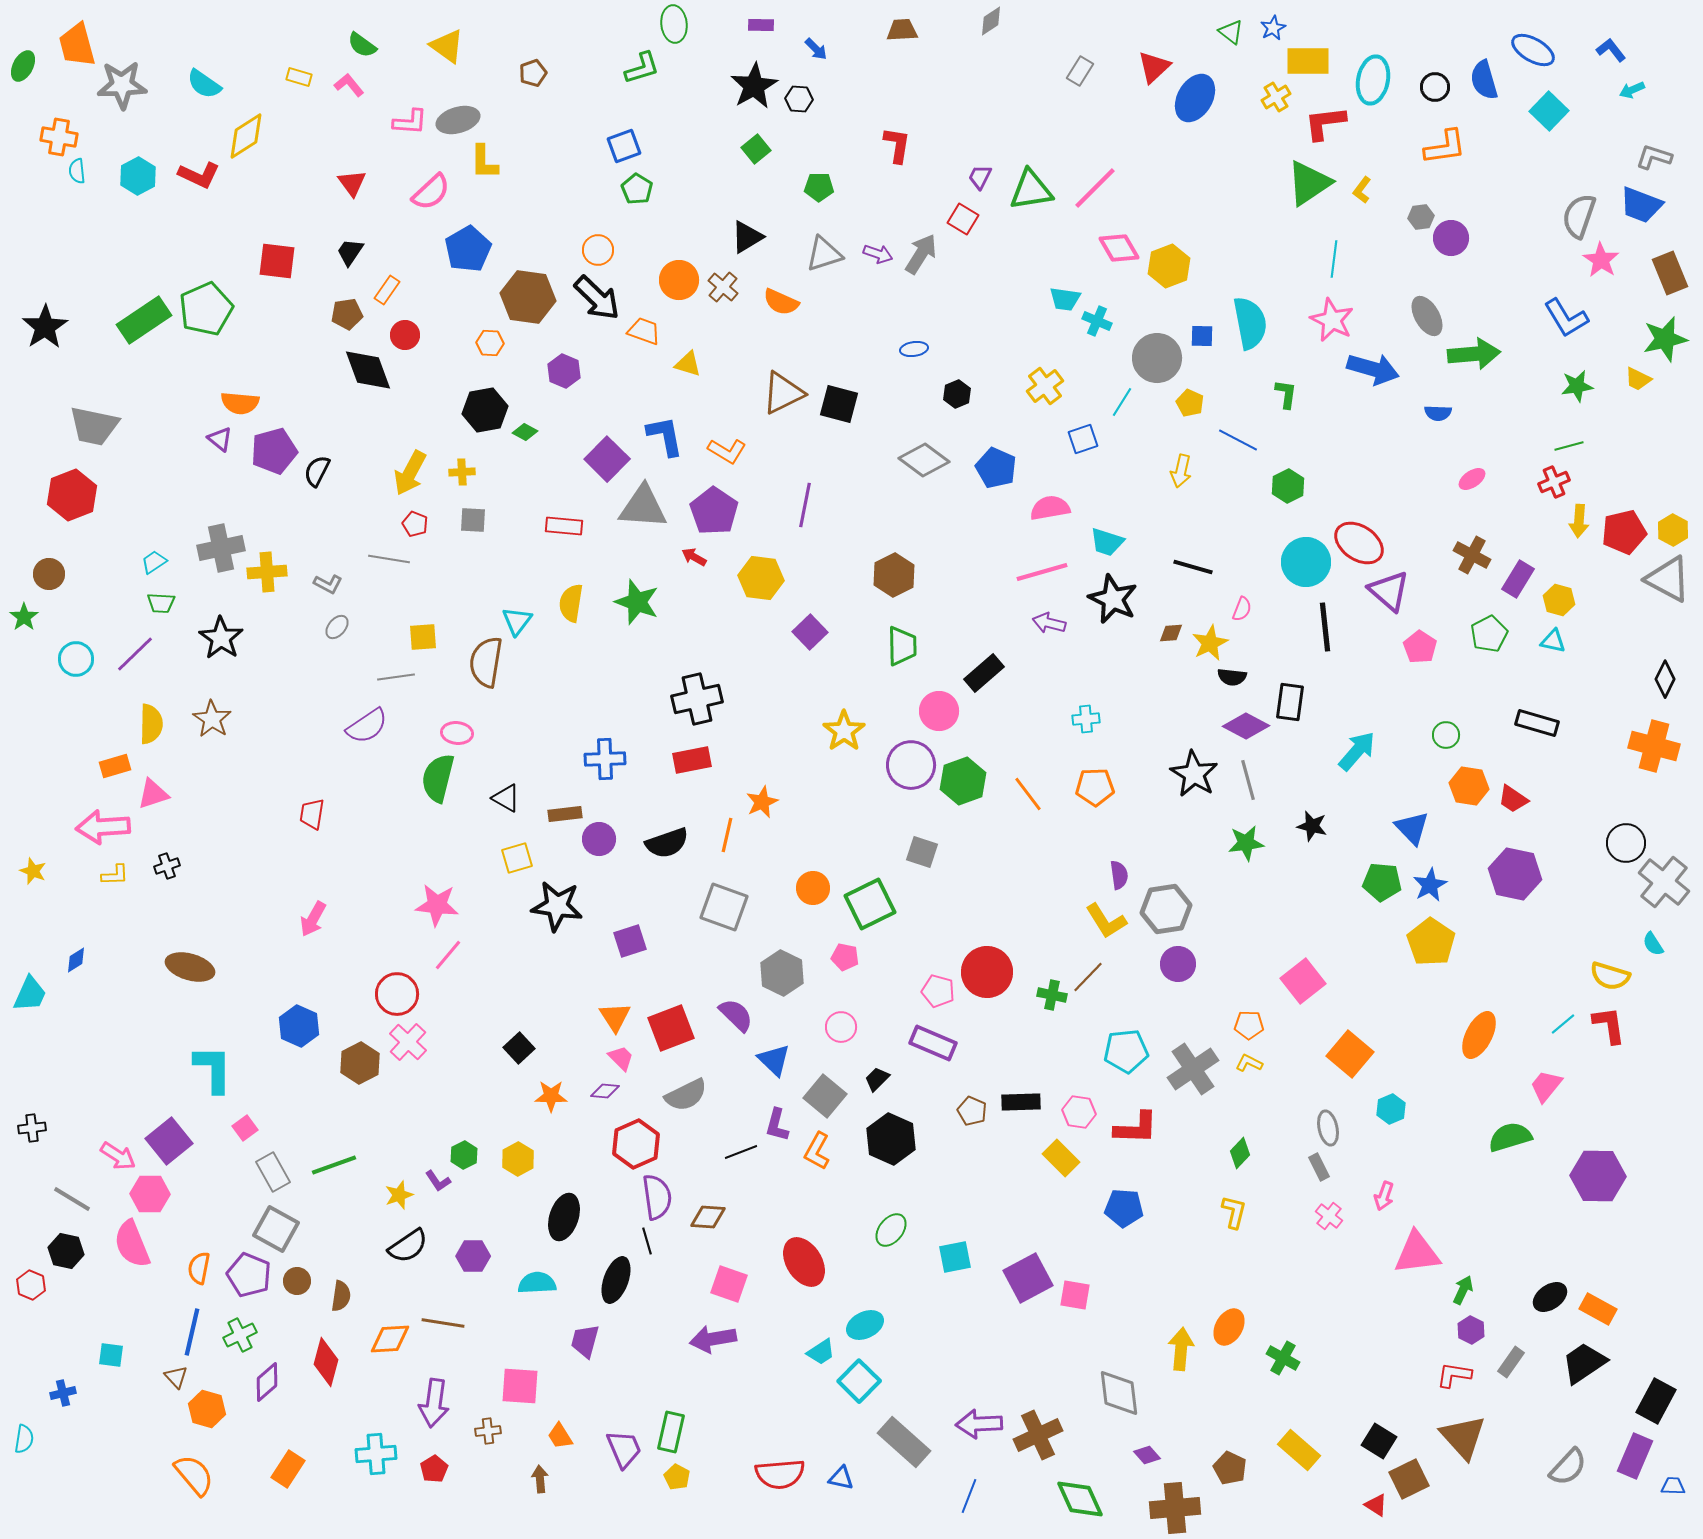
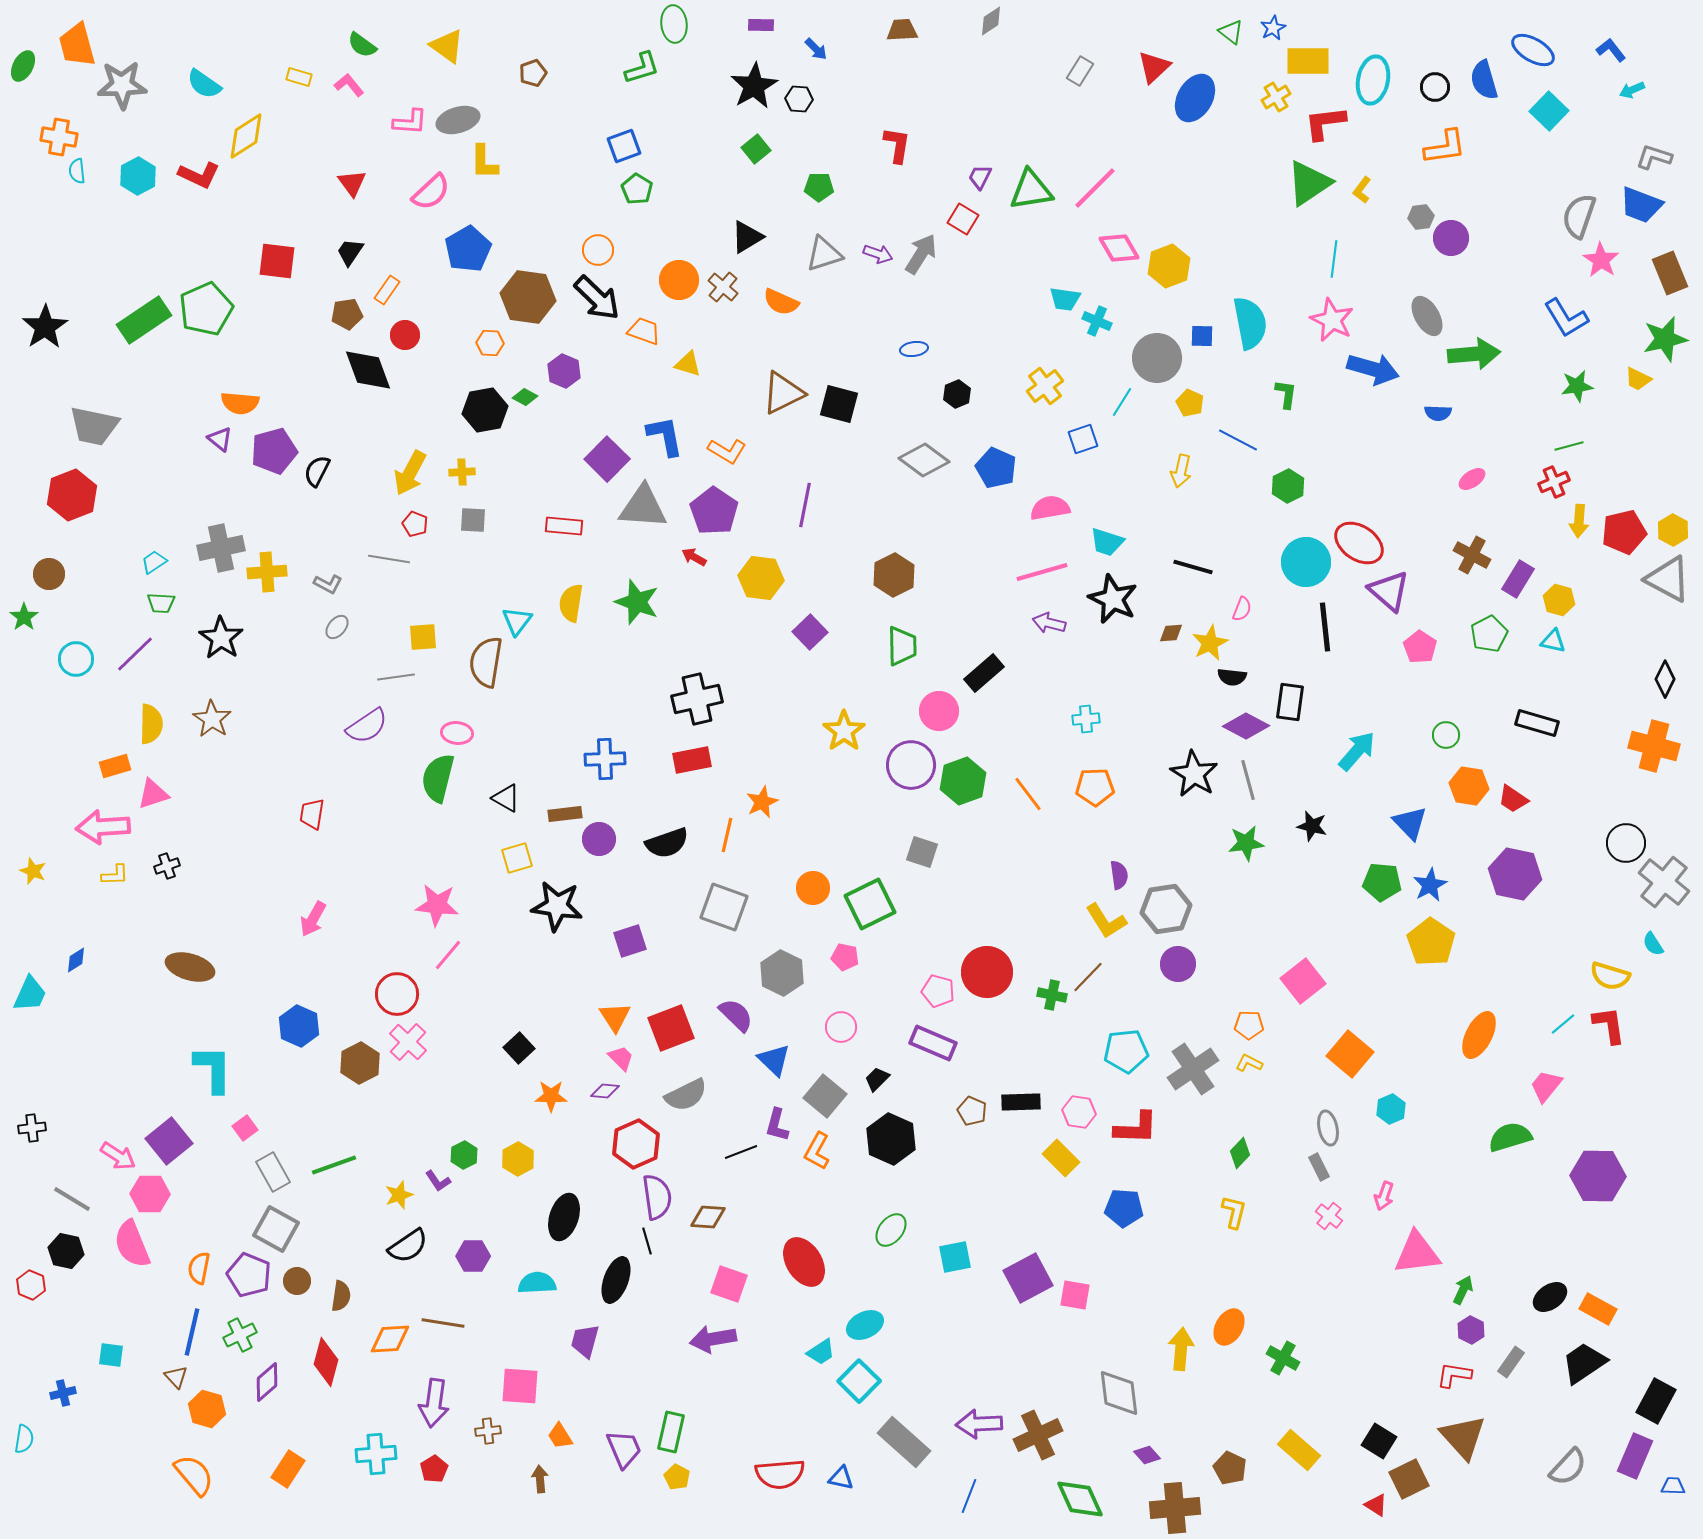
green diamond at (525, 432): moved 35 px up
blue triangle at (1412, 828): moved 2 px left, 5 px up
